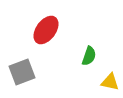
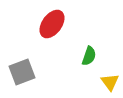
red ellipse: moved 6 px right, 6 px up
yellow triangle: rotated 42 degrees clockwise
